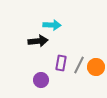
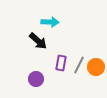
cyan arrow: moved 2 px left, 3 px up
black arrow: rotated 48 degrees clockwise
purple circle: moved 5 px left, 1 px up
